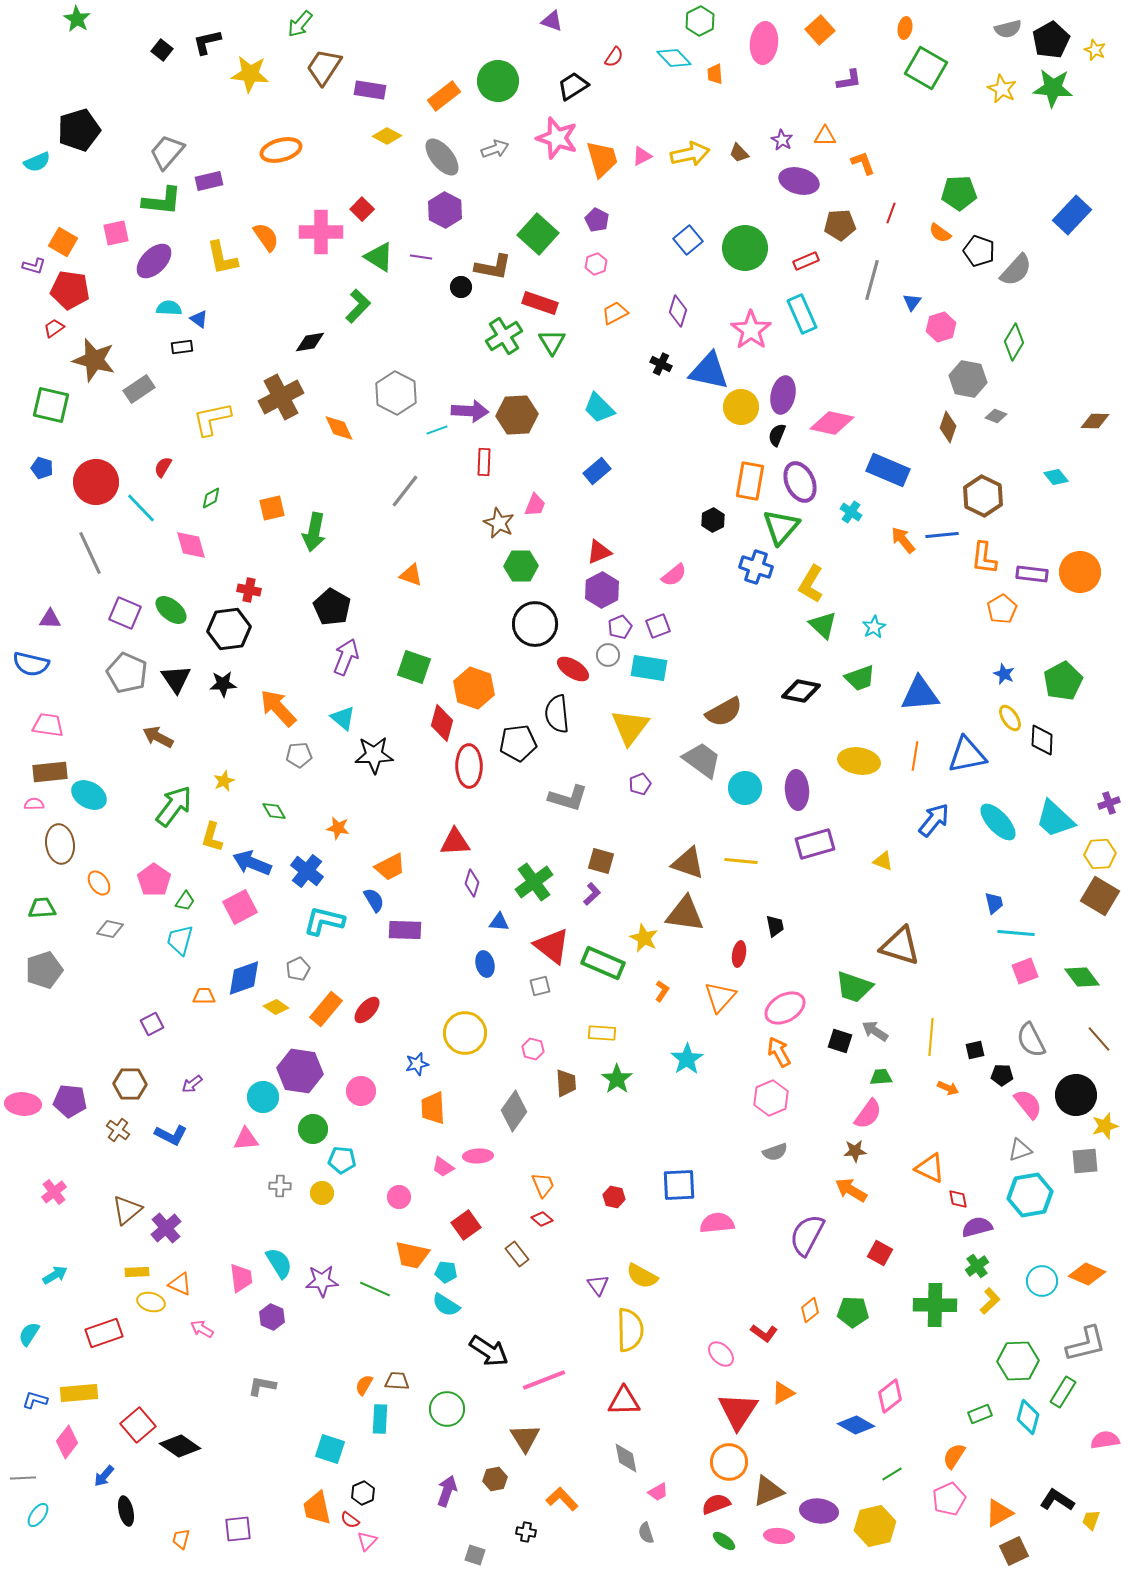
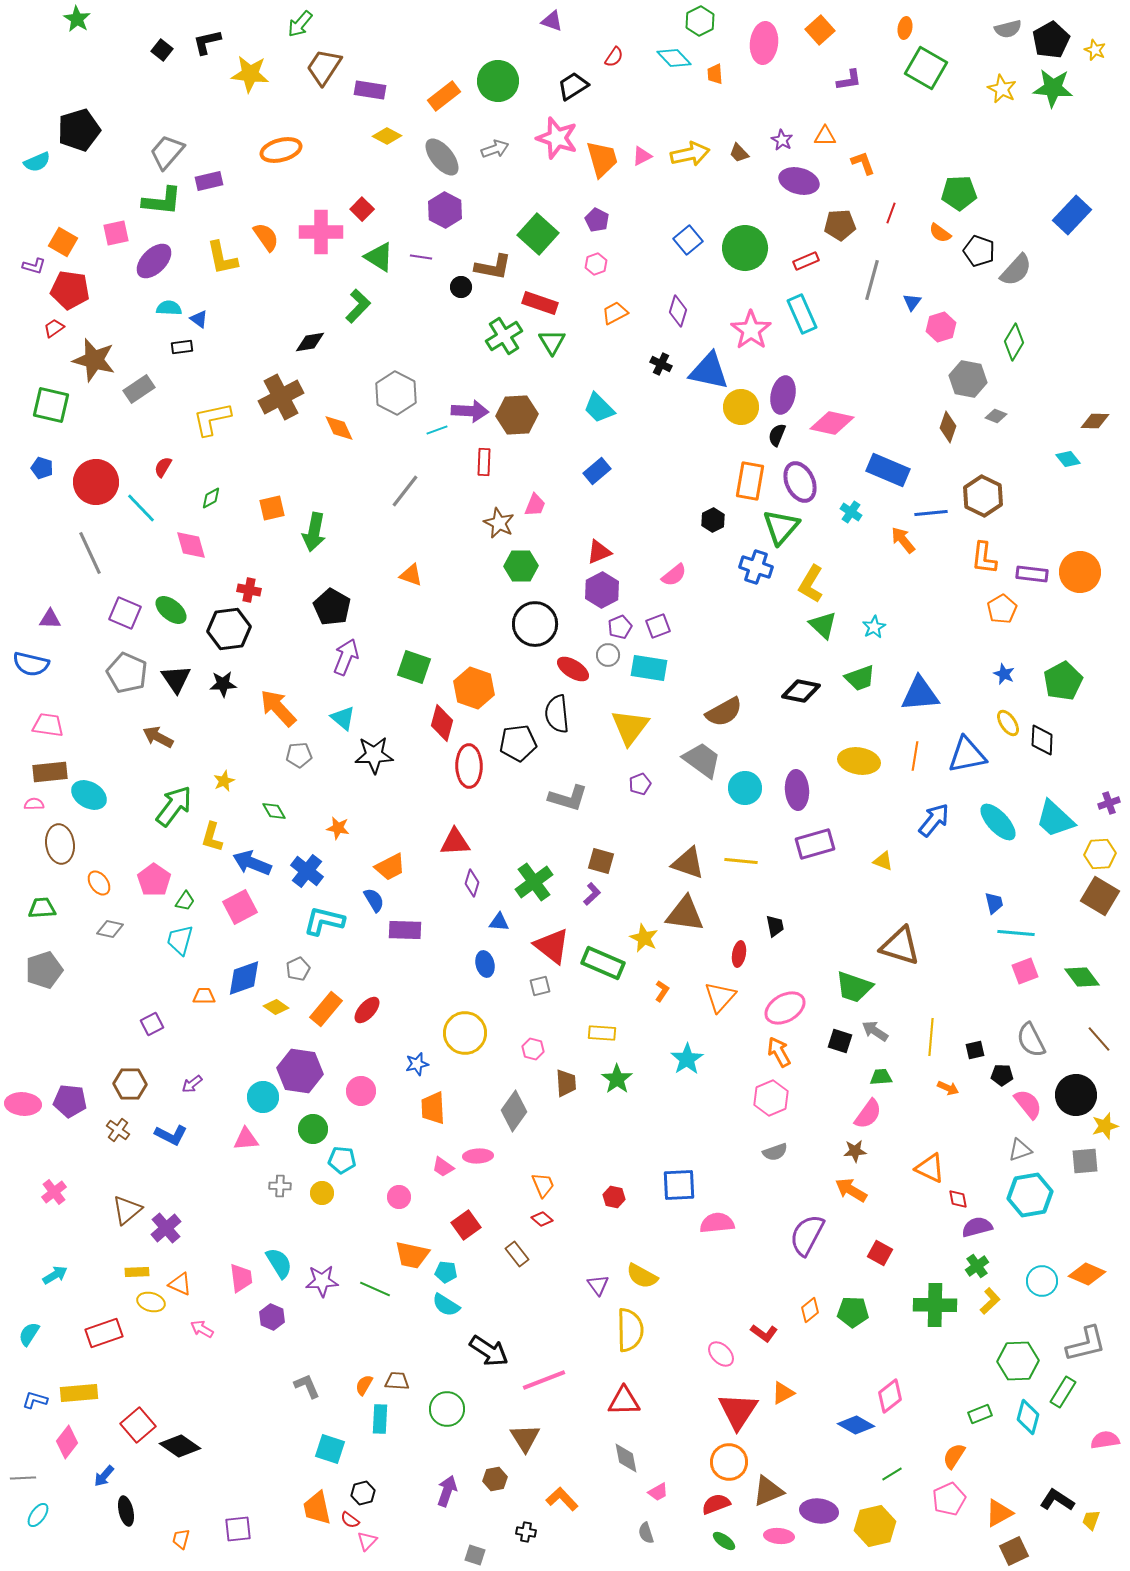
cyan diamond at (1056, 477): moved 12 px right, 18 px up
blue line at (942, 535): moved 11 px left, 22 px up
yellow ellipse at (1010, 718): moved 2 px left, 5 px down
gray L-shape at (262, 1386): moved 45 px right; rotated 56 degrees clockwise
black hexagon at (363, 1493): rotated 10 degrees clockwise
